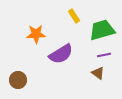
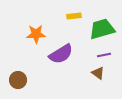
yellow rectangle: rotated 64 degrees counterclockwise
green trapezoid: moved 1 px up
